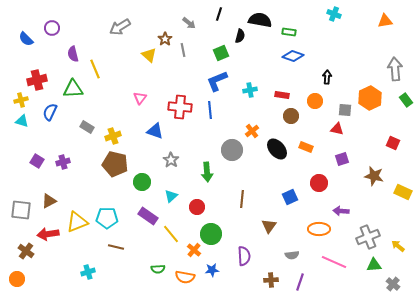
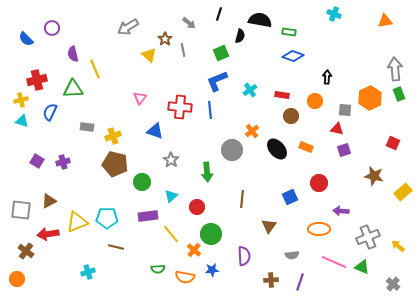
gray arrow at (120, 27): moved 8 px right
cyan cross at (250, 90): rotated 24 degrees counterclockwise
green rectangle at (406, 100): moved 7 px left, 6 px up; rotated 16 degrees clockwise
gray rectangle at (87, 127): rotated 24 degrees counterclockwise
purple square at (342, 159): moved 2 px right, 9 px up
yellow rectangle at (403, 192): rotated 66 degrees counterclockwise
purple rectangle at (148, 216): rotated 42 degrees counterclockwise
green triangle at (374, 265): moved 12 px left, 2 px down; rotated 28 degrees clockwise
